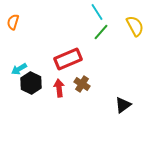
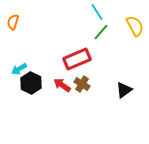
red rectangle: moved 9 px right
red arrow: moved 3 px right, 3 px up; rotated 48 degrees counterclockwise
black triangle: moved 1 px right, 15 px up
